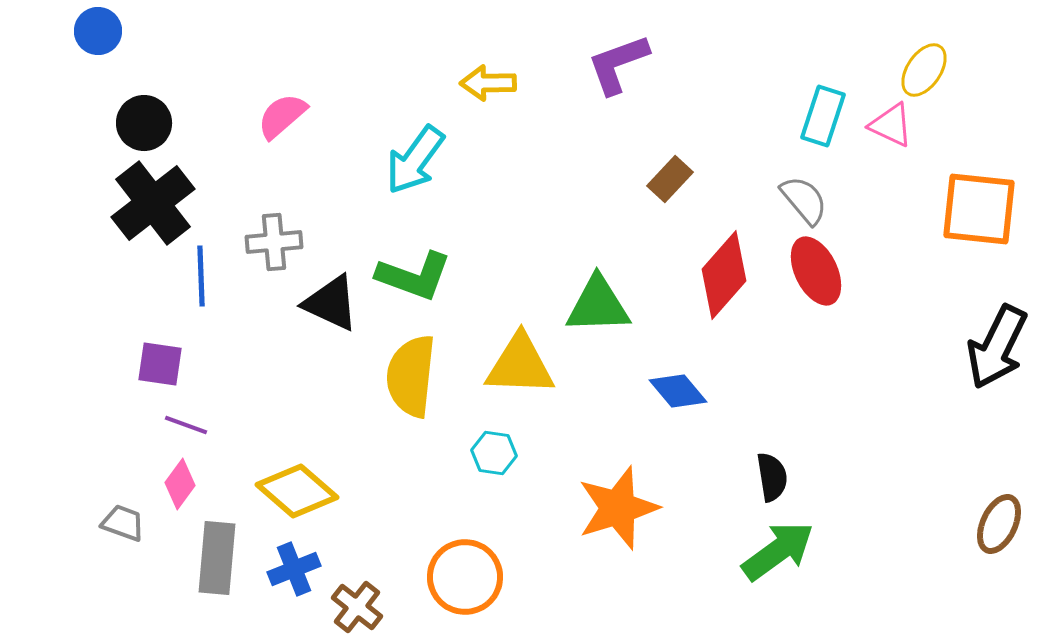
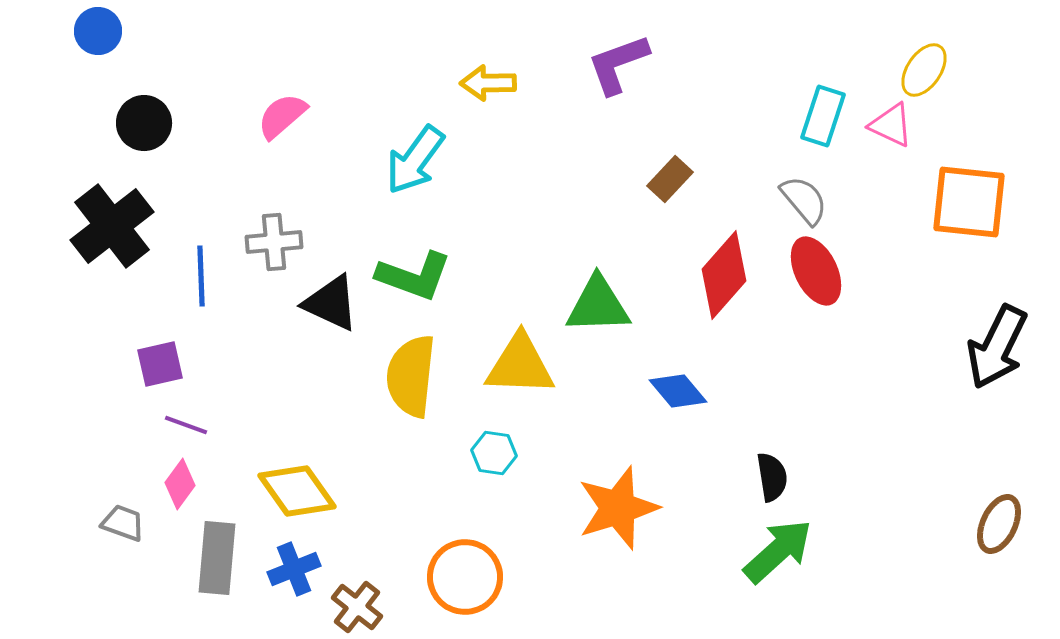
black cross: moved 41 px left, 23 px down
orange square: moved 10 px left, 7 px up
purple square: rotated 21 degrees counterclockwise
yellow diamond: rotated 14 degrees clockwise
green arrow: rotated 6 degrees counterclockwise
